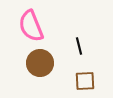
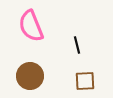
black line: moved 2 px left, 1 px up
brown circle: moved 10 px left, 13 px down
